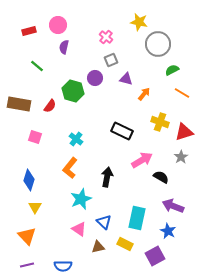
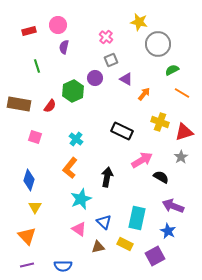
green line: rotated 32 degrees clockwise
purple triangle: rotated 16 degrees clockwise
green hexagon: rotated 20 degrees clockwise
